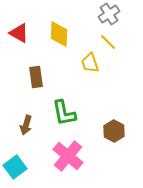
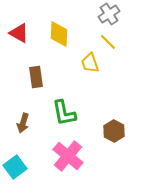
brown arrow: moved 3 px left, 2 px up
